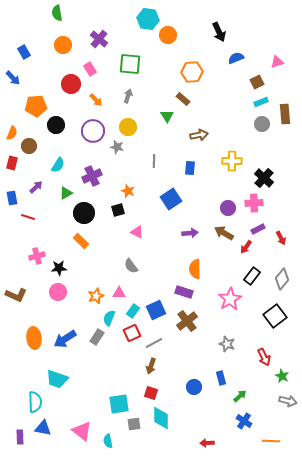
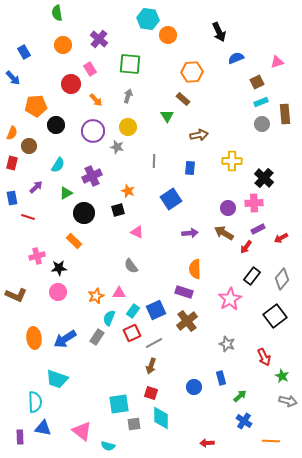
red arrow at (281, 238): rotated 88 degrees clockwise
orange rectangle at (81, 241): moved 7 px left
cyan semicircle at (108, 441): moved 5 px down; rotated 64 degrees counterclockwise
